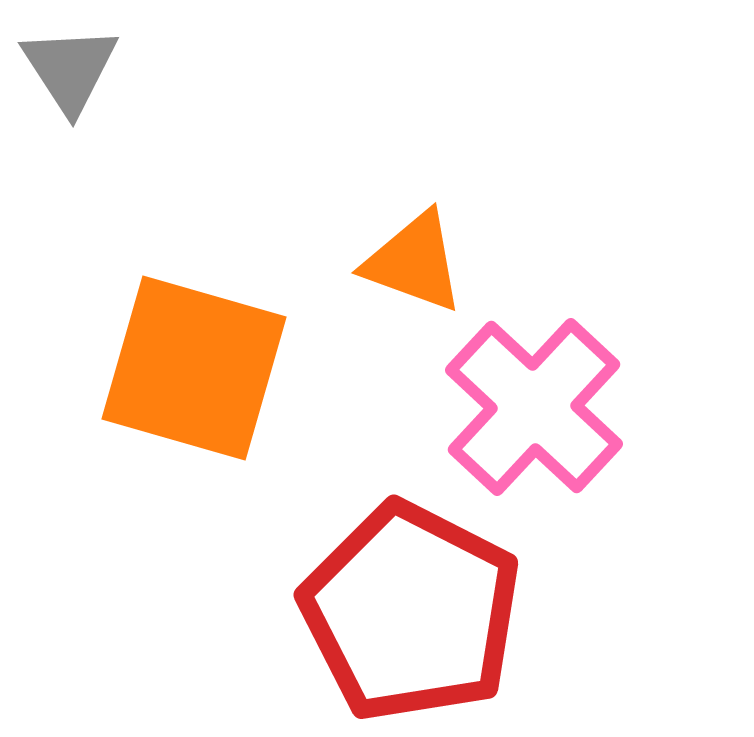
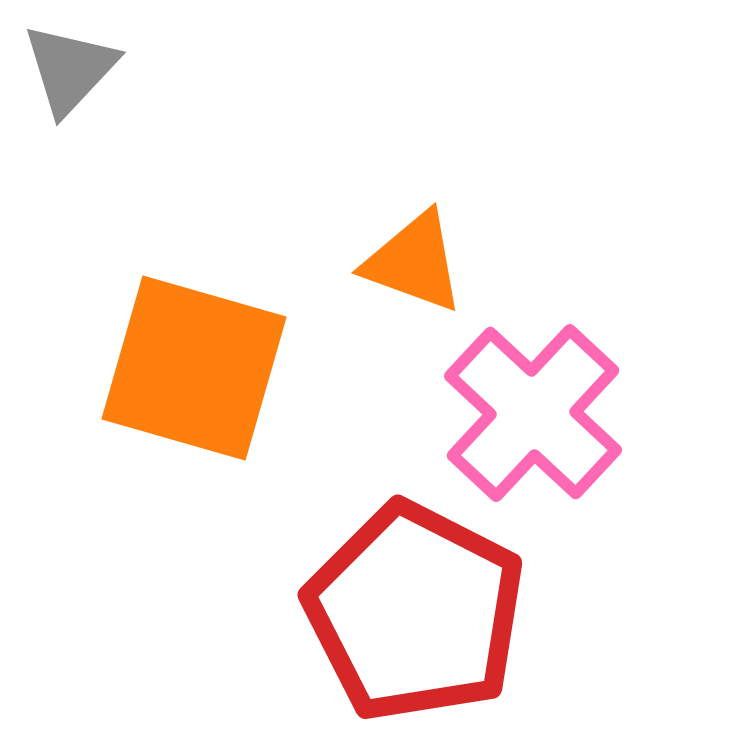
gray triangle: rotated 16 degrees clockwise
pink cross: moved 1 px left, 6 px down
red pentagon: moved 4 px right
